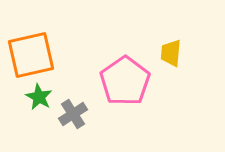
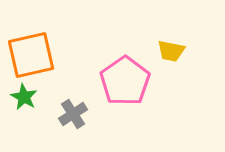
yellow trapezoid: moved 2 px up; rotated 84 degrees counterclockwise
green star: moved 15 px left
